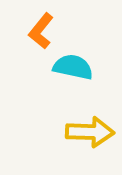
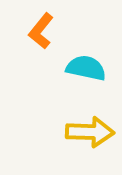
cyan semicircle: moved 13 px right, 1 px down
